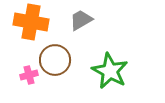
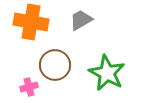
brown circle: moved 5 px down
green star: moved 3 px left, 2 px down
pink cross: moved 12 px down
